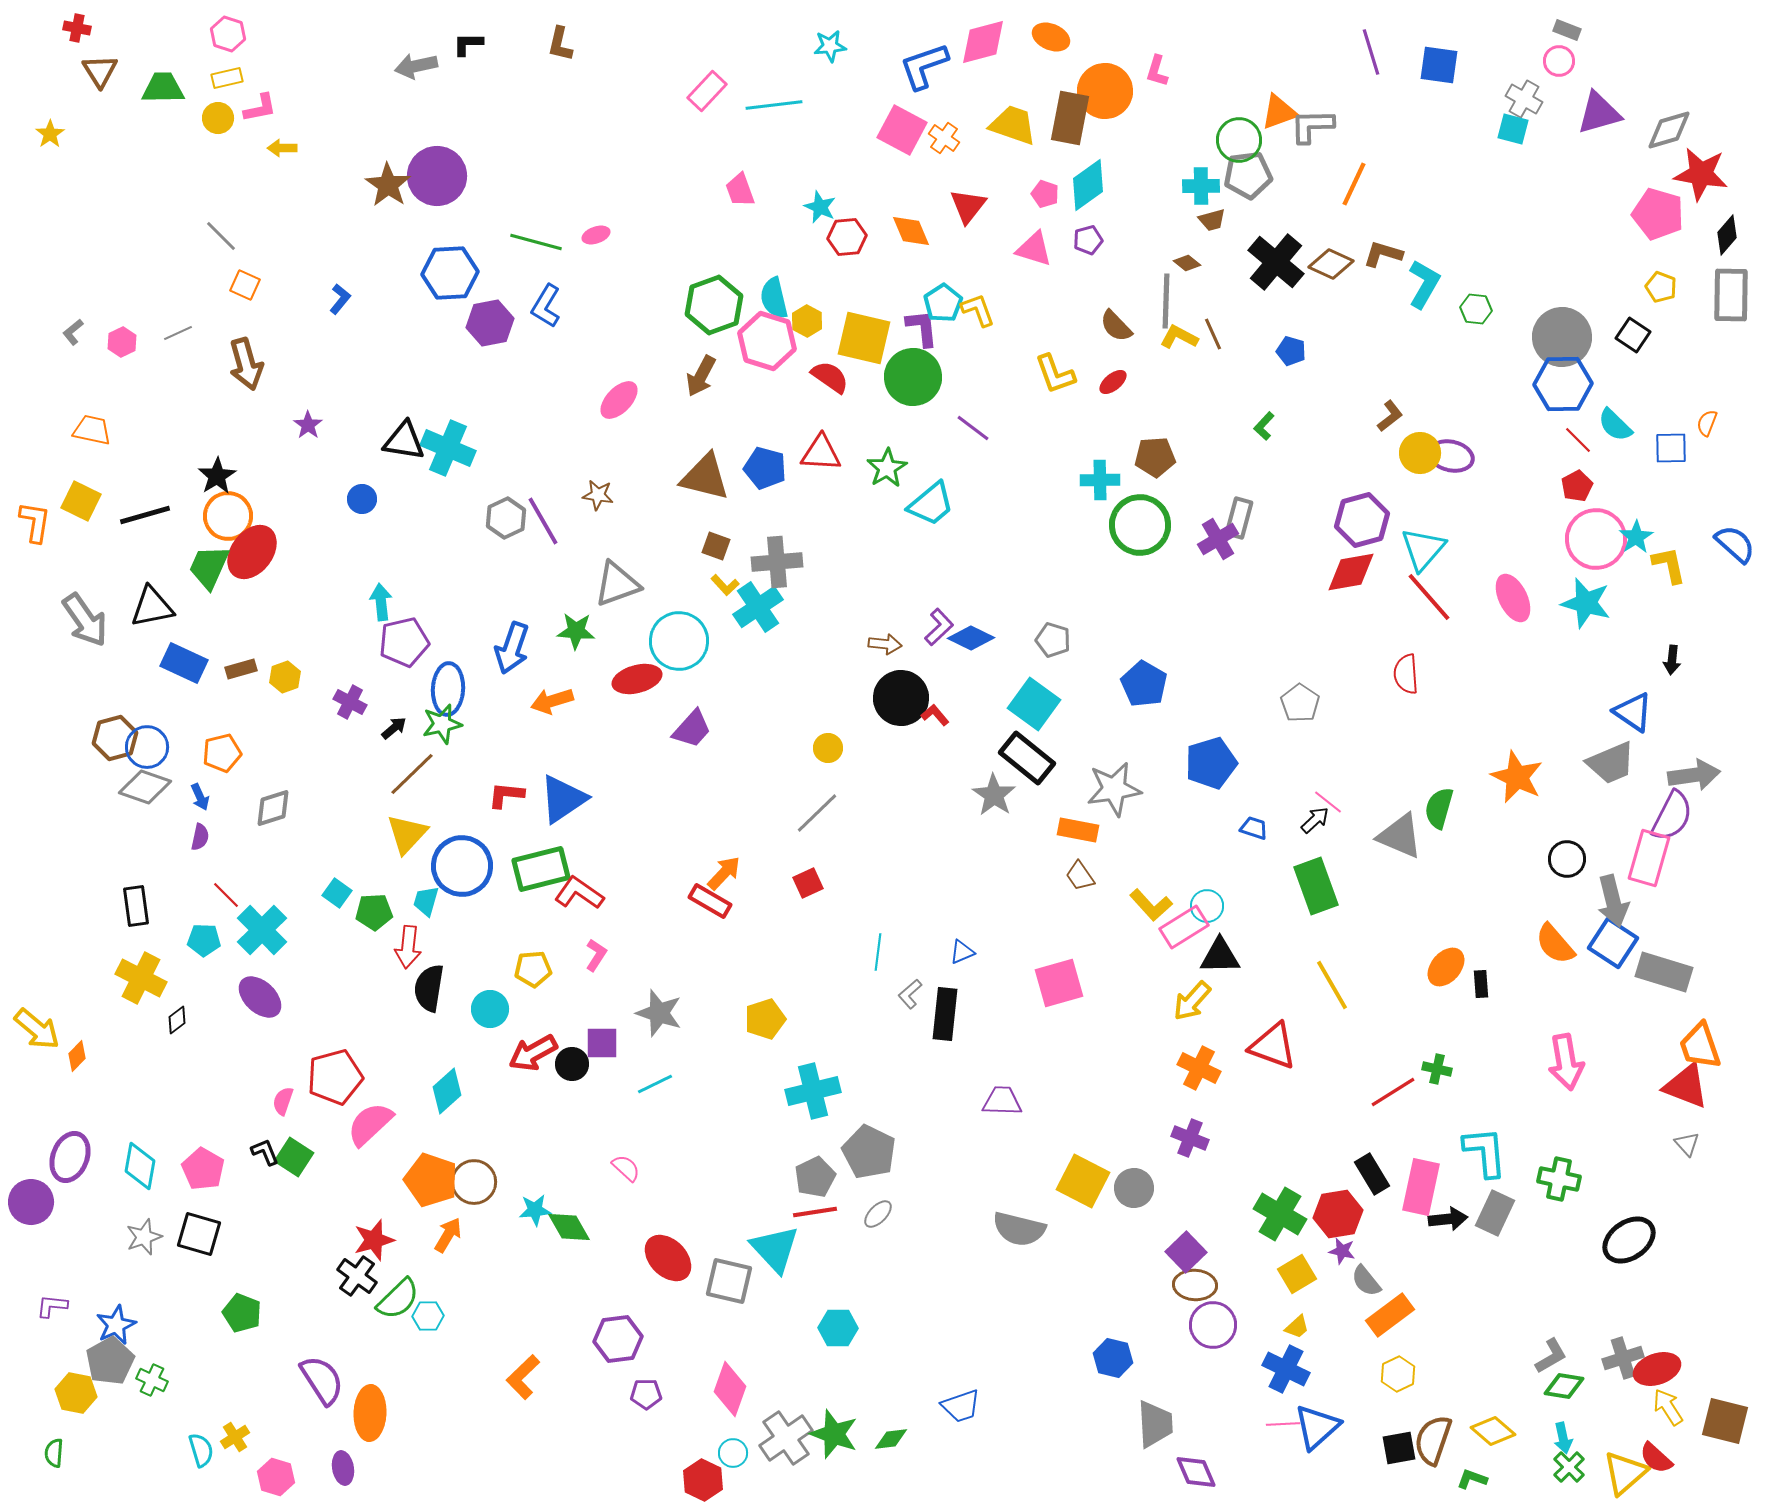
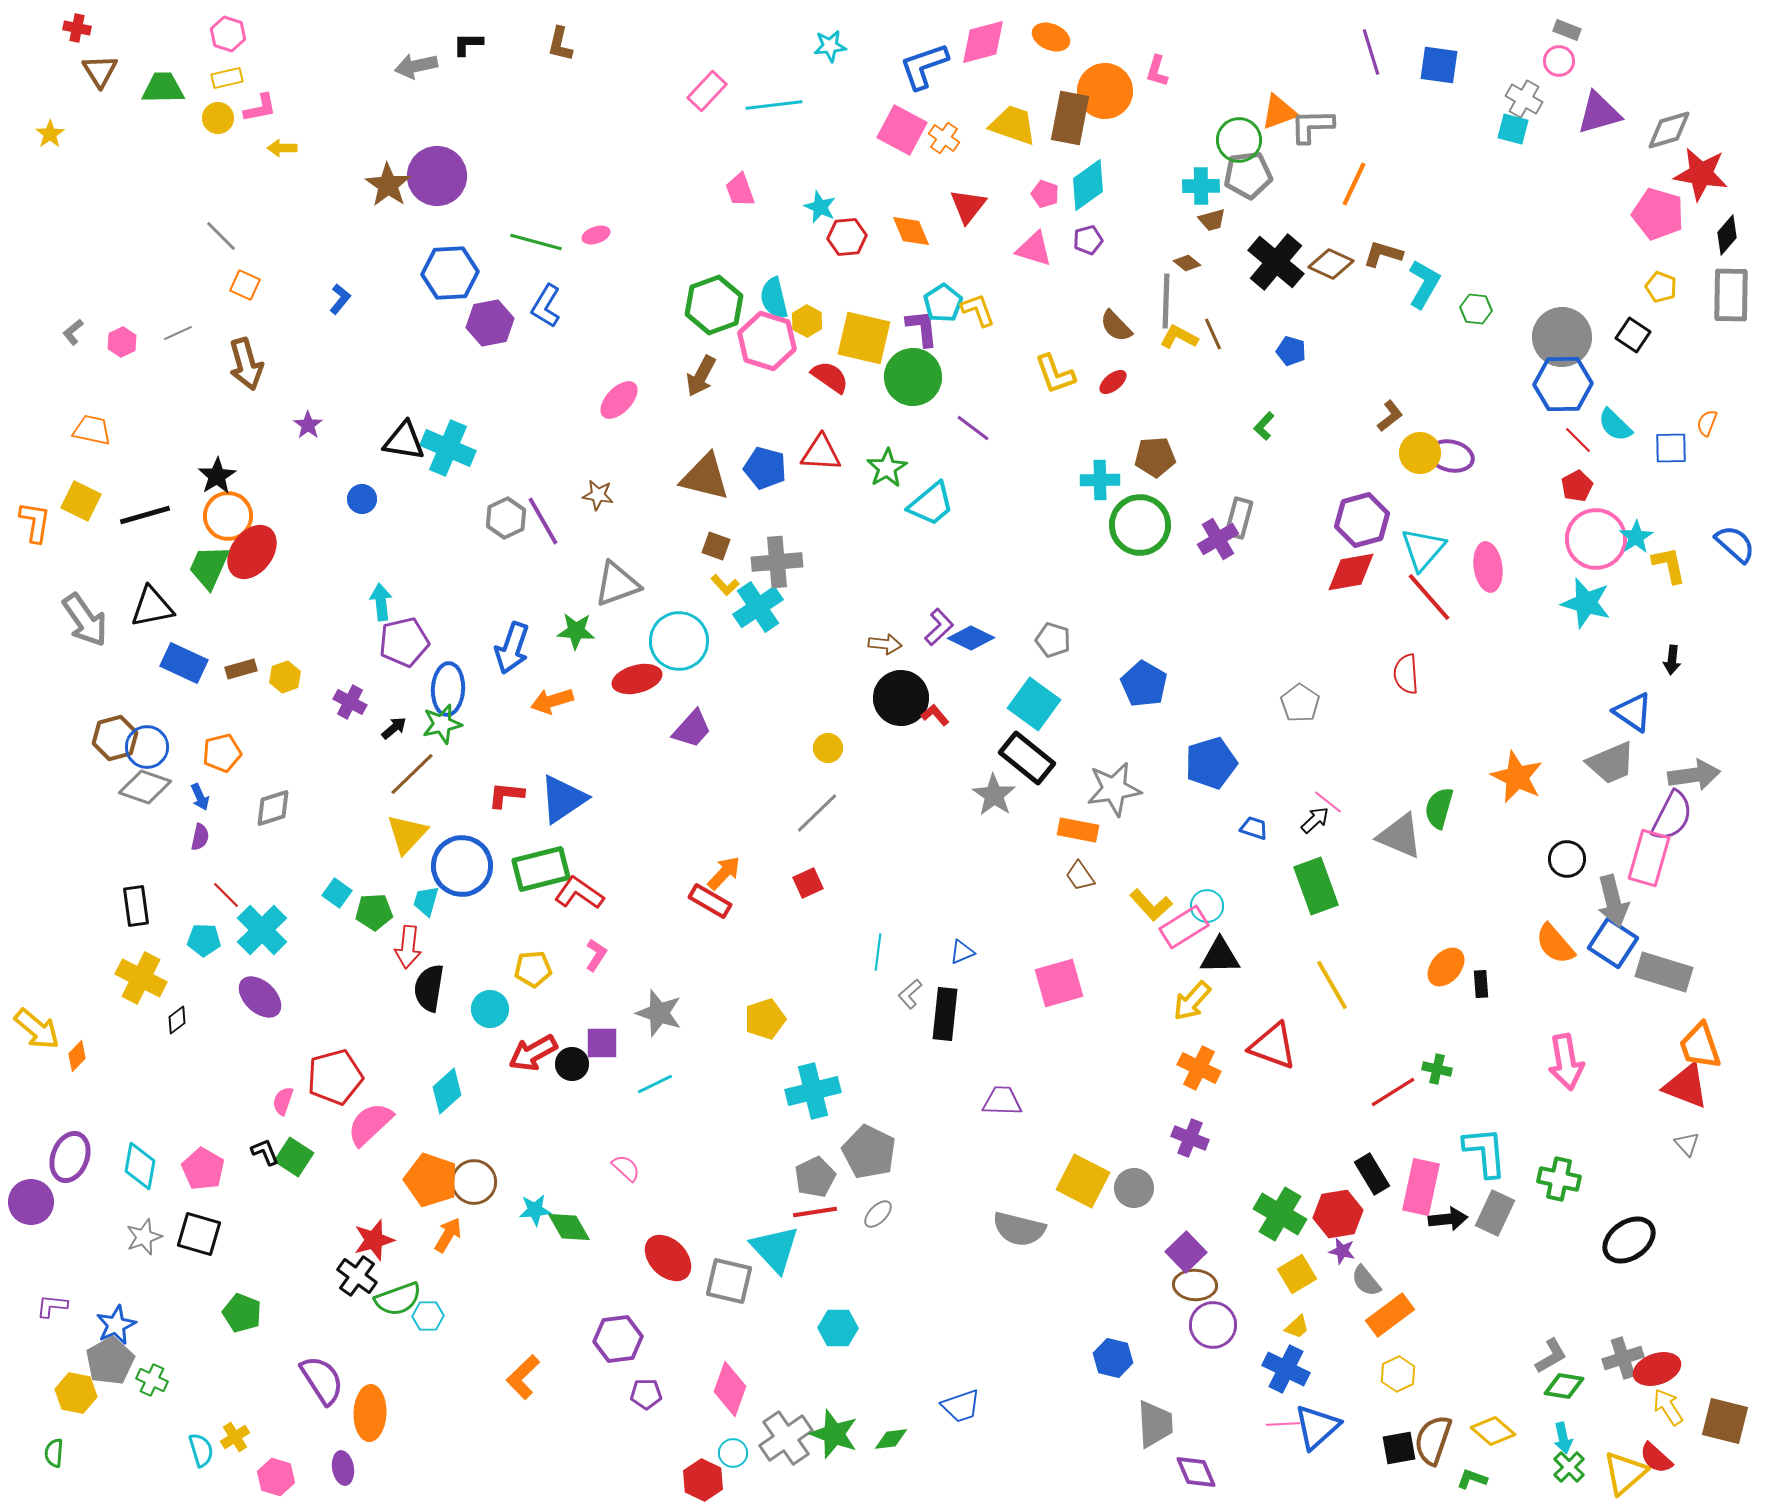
pink ellipse at (1513, 598): moved 25 px left, 31 px up; rotated 18 degrees clockwise
green semicircle at (398, 1299): rotated 24 degrees clockwise
